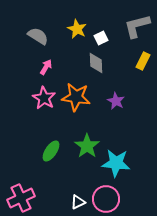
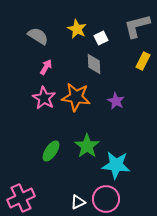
gray diamond: moved 2 px left, 1 px down
cyan star: moved 2 px down
